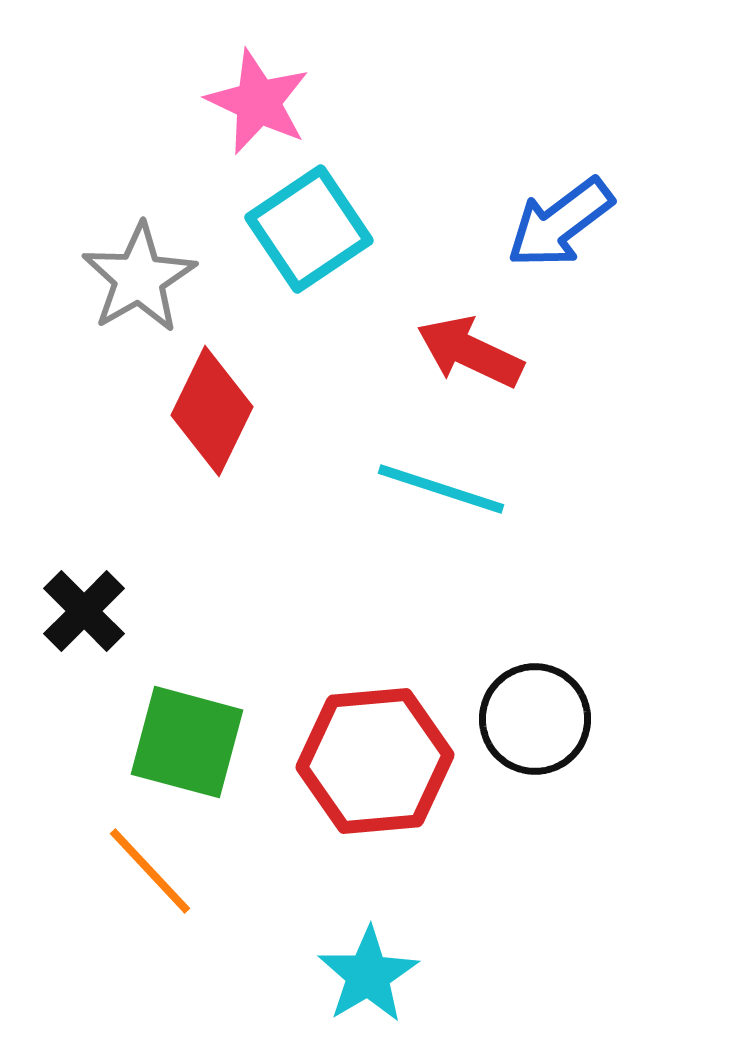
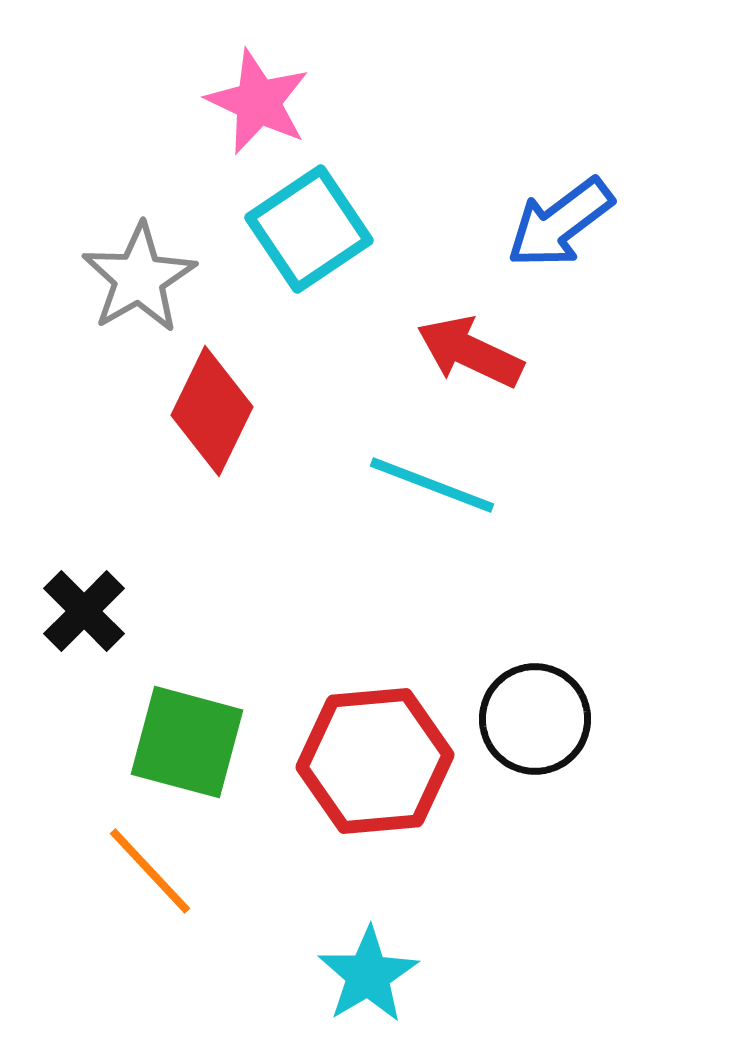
cyan line: moved 9 px left, 4 px up; rotated 3 degrees clockwise
